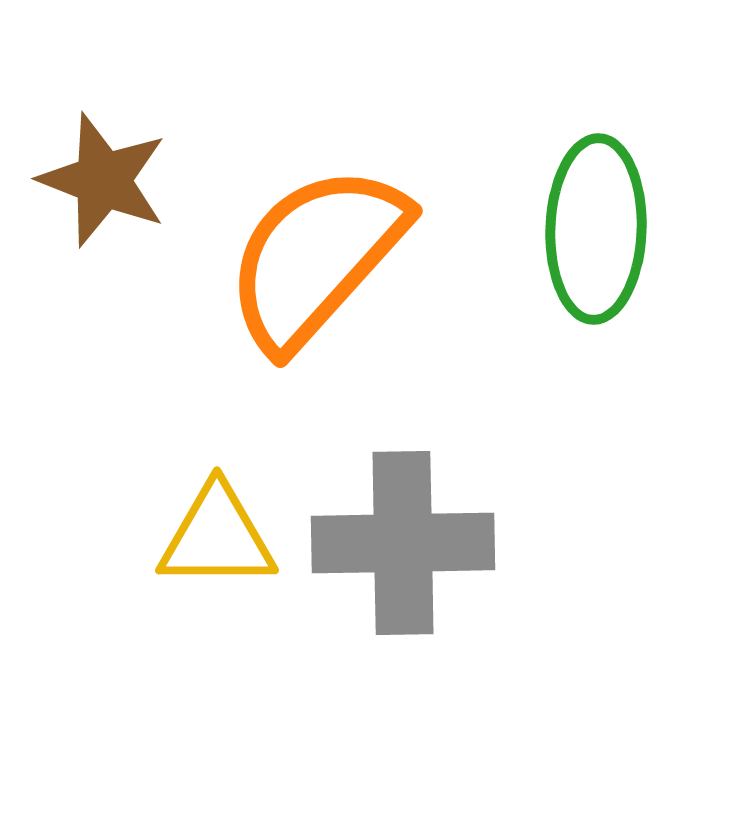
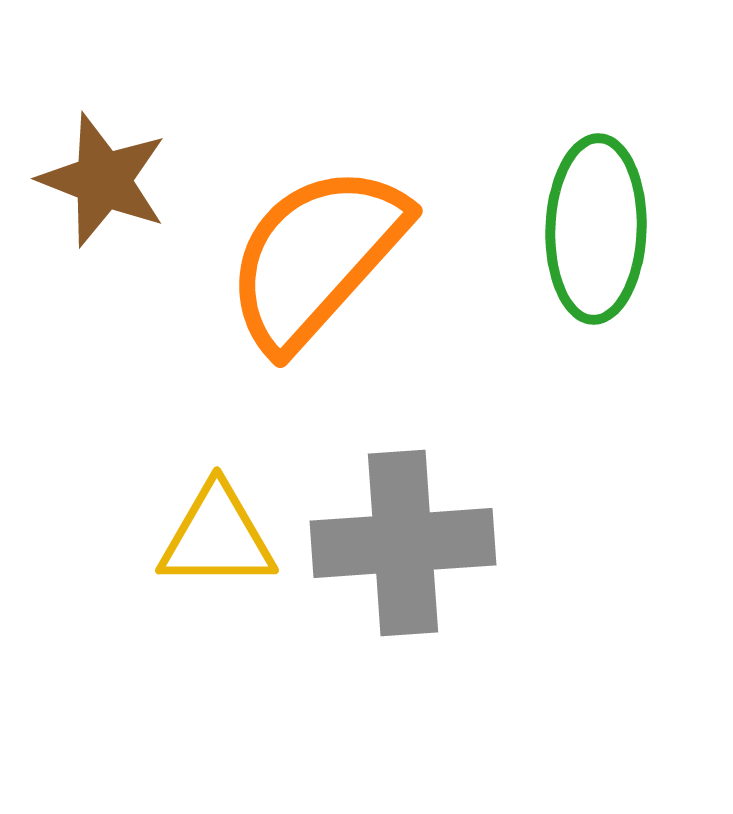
gray cross: rotated 3 degrees counterclockwise
